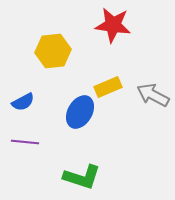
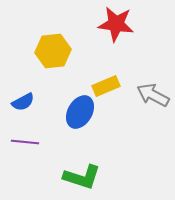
red star: moved 3 px right, 1 px up
yellow rectangle: moved 2 px left, 1 px up
